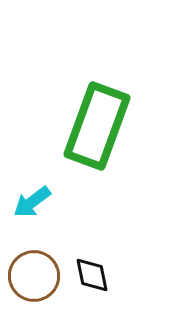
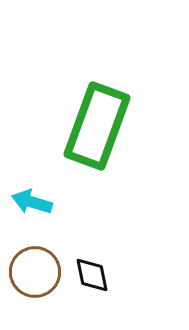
cyan arrow: rotated 54 degrees clockwise
brown circle: moved 1 px right, 4 px up
